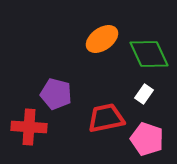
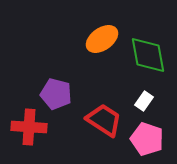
green diamond: moved 1 px left, 1 px down; rotated 15 degrees clockwise
white rectangle: moved 7 px down
red trapezoid: moved 2 px left, 2 px down; rotated 45 degrees clockwise
